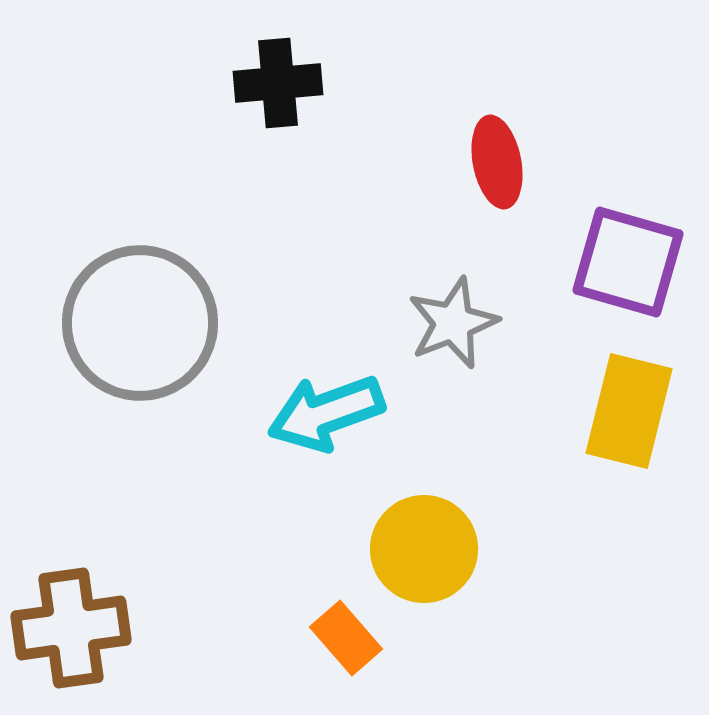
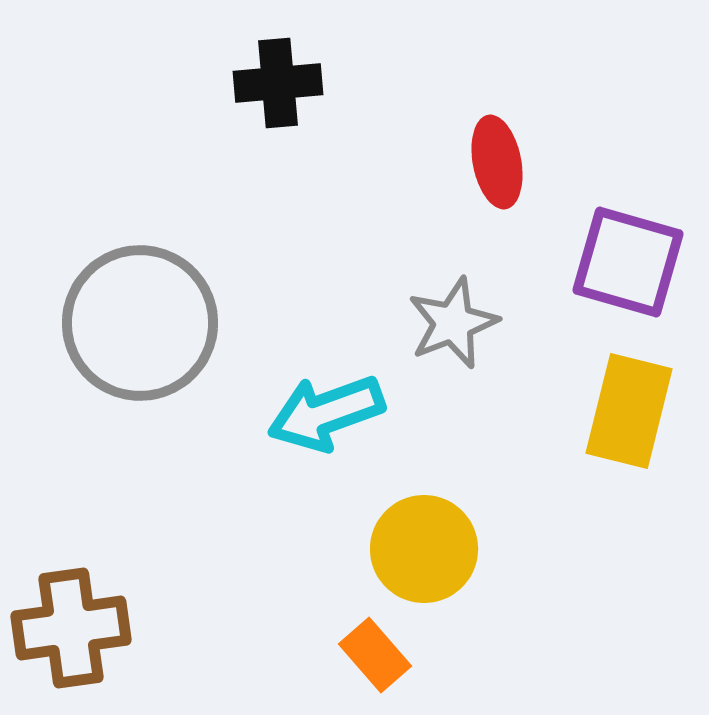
orange rectangle: moved 29 px right, 17 px down
